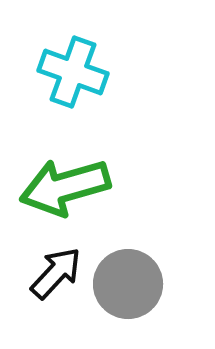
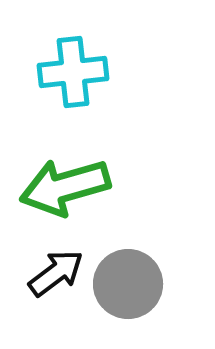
cyan cross: rotated 26 degrees counterclockwise
black arrow: rotated 10 degrees clockwise
